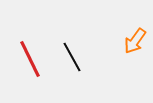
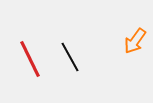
black line: moved 2 px left
